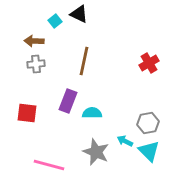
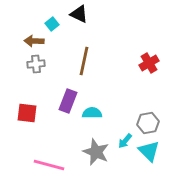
cyan square: moved 3 px left, 3 px down
cyan arrow: rotated 77 degrees counterclockwise
